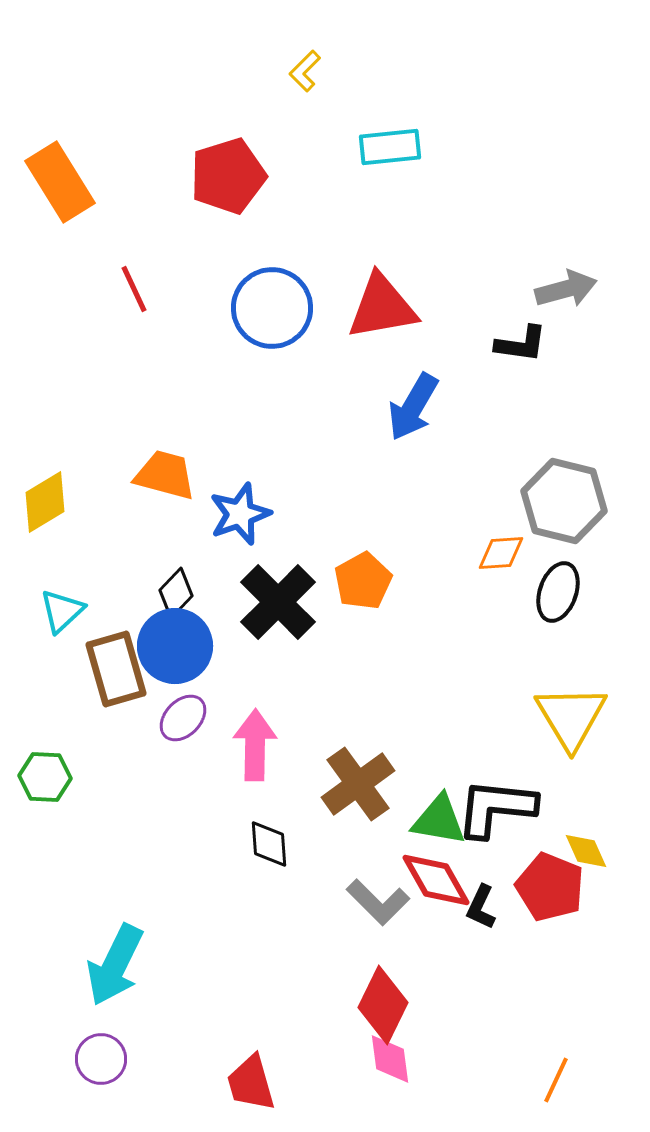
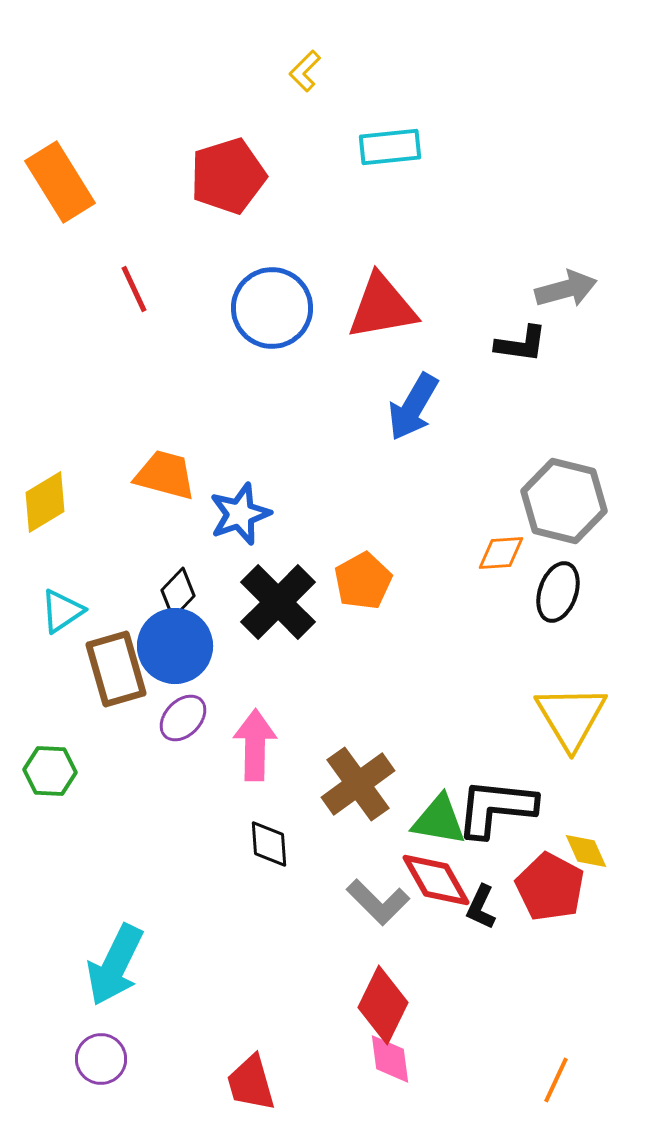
black diamond at (176, 593): moved 2 px right
cyan triangle at (62, 611): rotated 9 degrees clockwise
green hexagon at (45, 777): moved 5 px right, 6 px up
red pentagon at (550, 887): rotated 6 degrees clockwise
